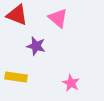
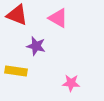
pink triangle: rotated 10 degrees counterclockwise
yellow rectangle: moved 6 px up
pink star: rotated 24 degrees counterclockwise
